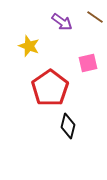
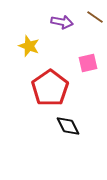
purple arrow: rotated 25 degrees counterclockwise
black diamond: rotated 40 degrees counterclockwise
